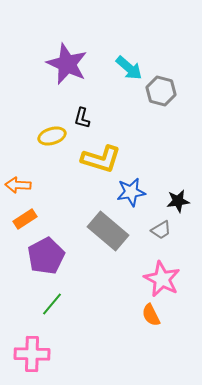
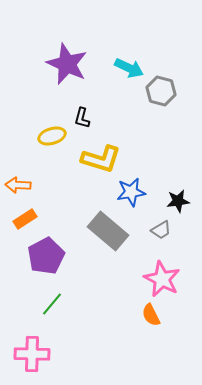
cyan arrow: rotated 16 degrees counterclockwise
